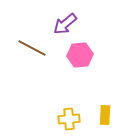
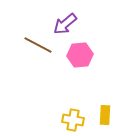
brown line: moved 6 px right, 3 px up
yellow cross: moved 4 px right, 1 px down; rotated 15 degrees clockwise
